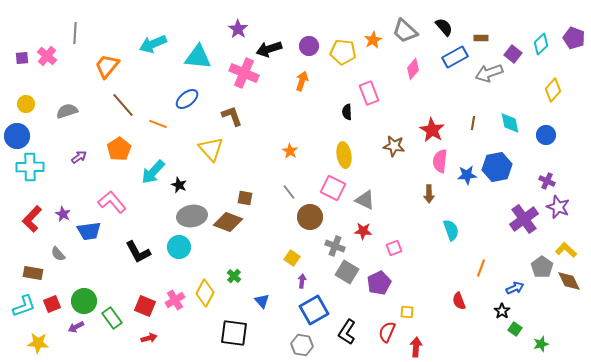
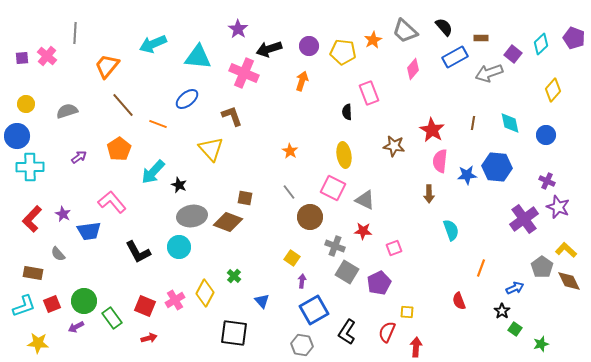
blue hexagon at (497, 167): rotated 16 degrees clockwise
